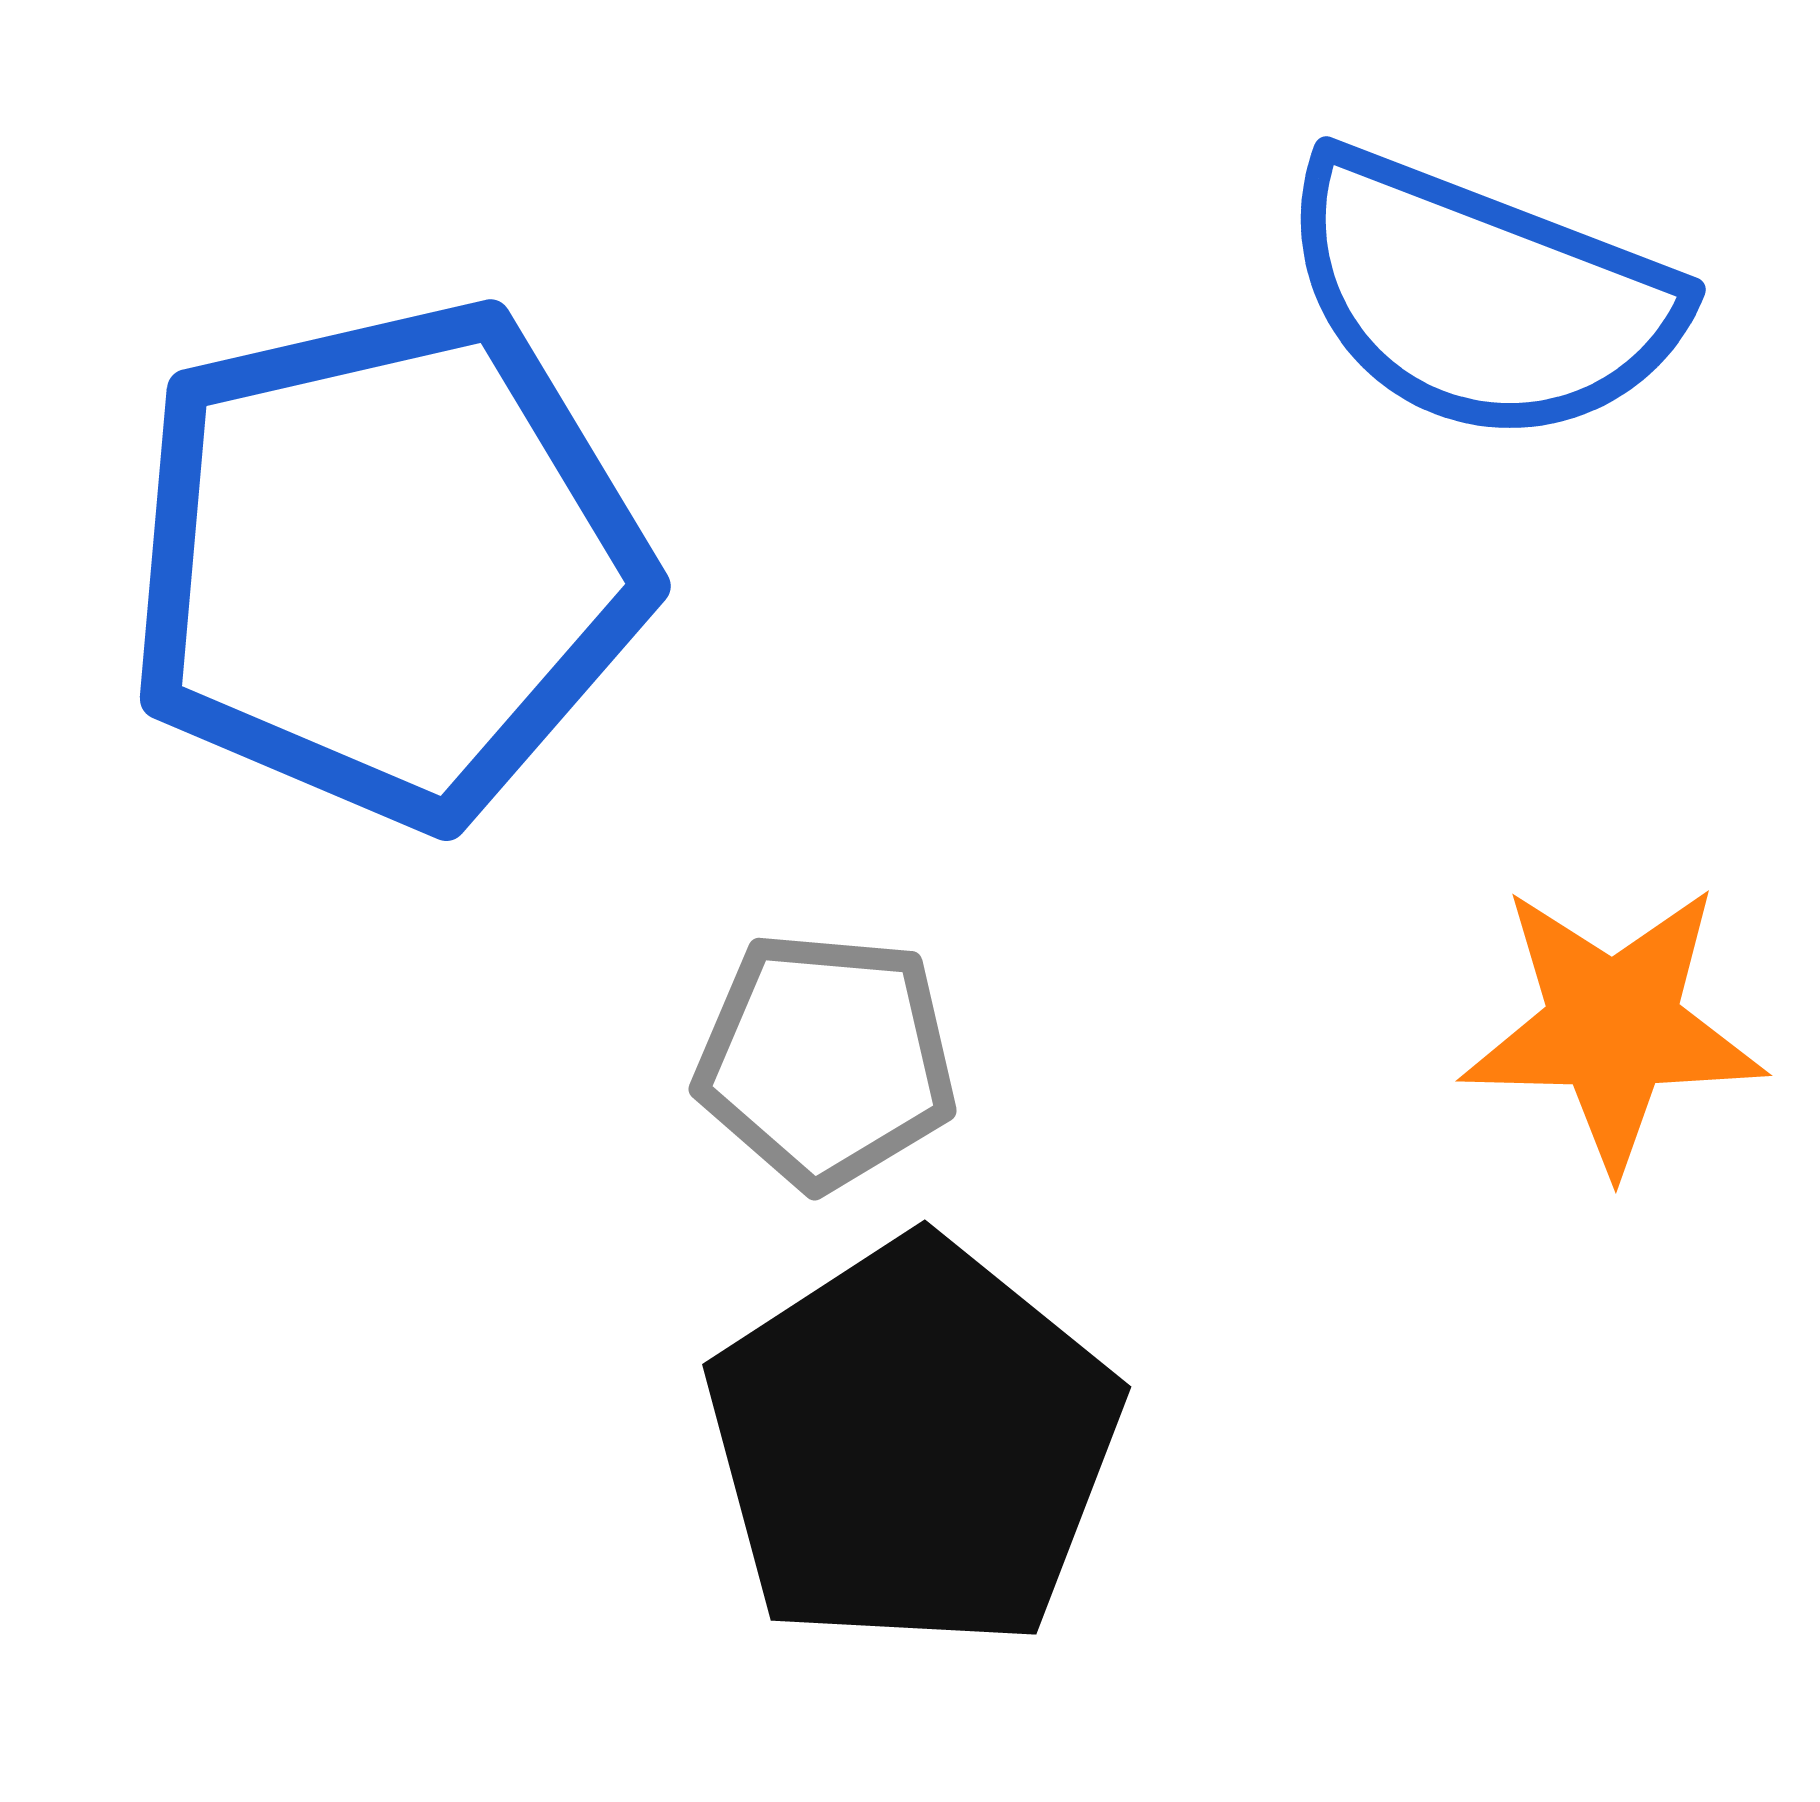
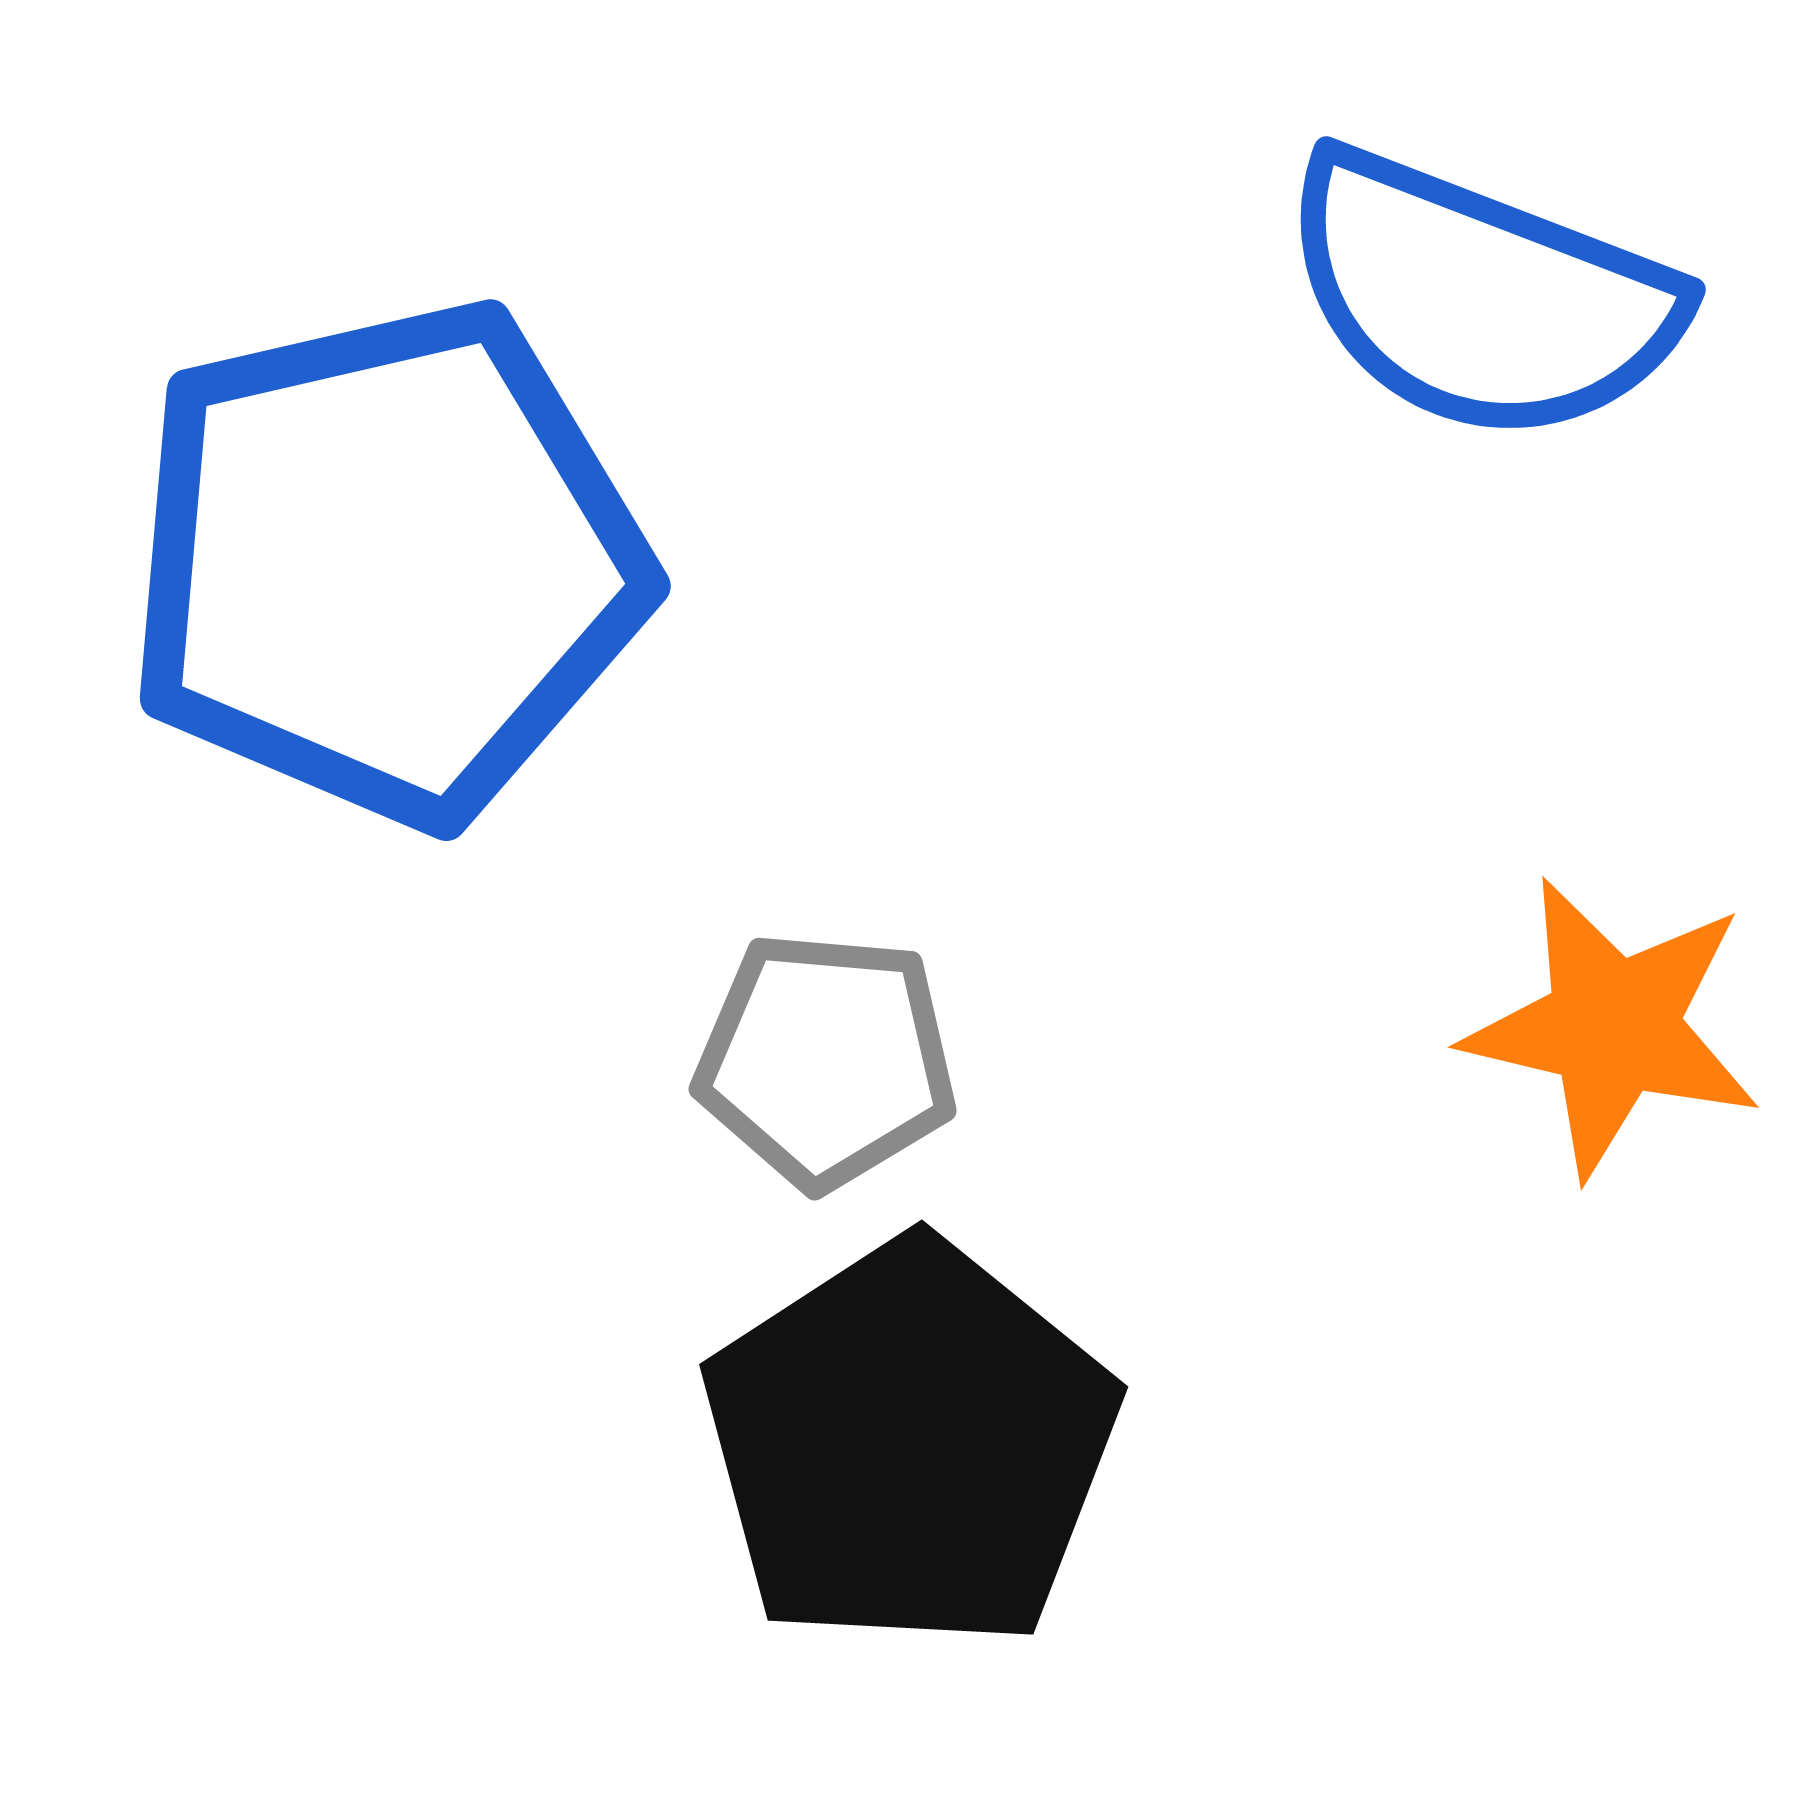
orange star: rotated 12 degrees clockwise
black pentagon: moved 3 px left
